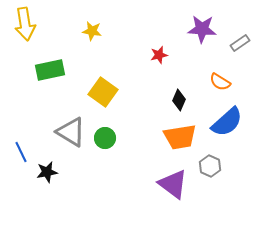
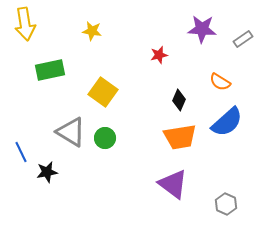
gray rectangle: moved 3 px right, 4 px up
gray hexagon: moved 16 px right, 38 px down
